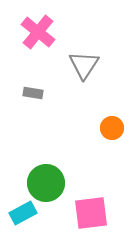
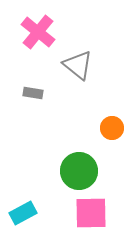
gray triangle: moved 6 px left; rotated 24 degrees counterclockwise
green circle: moved 33 px right, 12 px up
pink square: rotated 6 degrees clockwise
